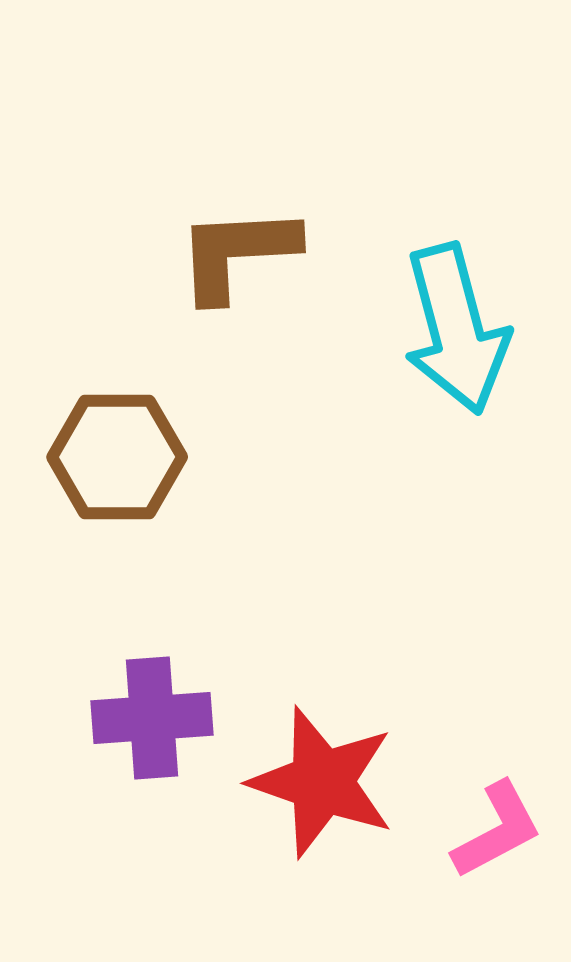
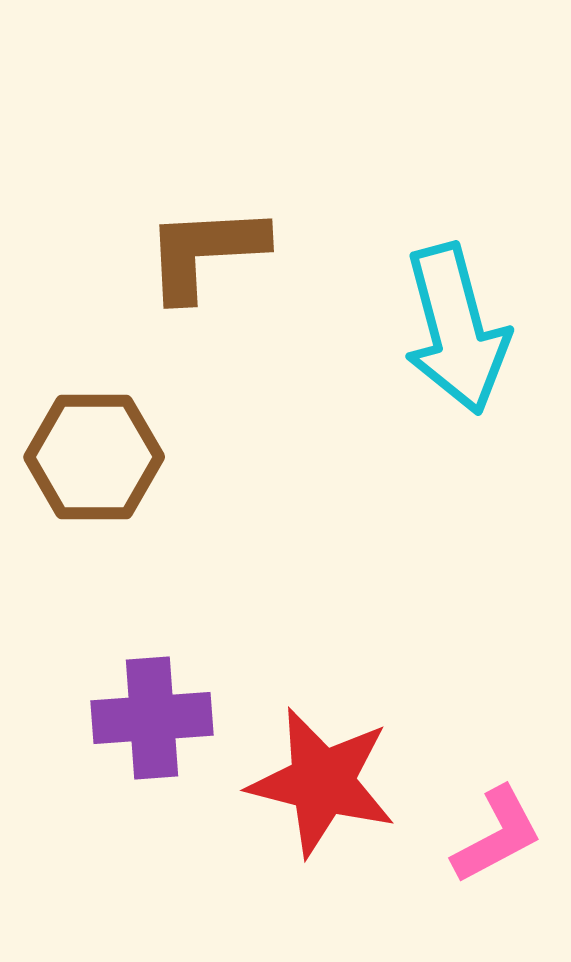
brown L-shape: moved 32 px left, 1 px up
brown hexagon: moved 23 px left
red star: rotated 5 degrees counterclockwise
pink L-shape: moved 5 px down
